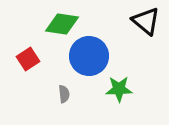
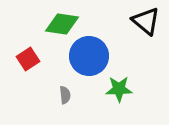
gray semicircle: moved 1 px right, 1 px down
